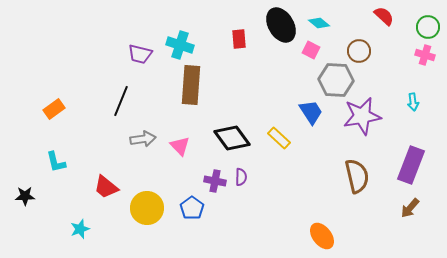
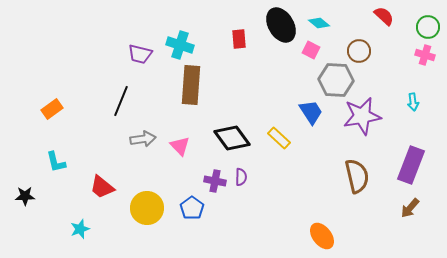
orange rectangle: moved 2 px left
red trapezoid: moved 4 px left
